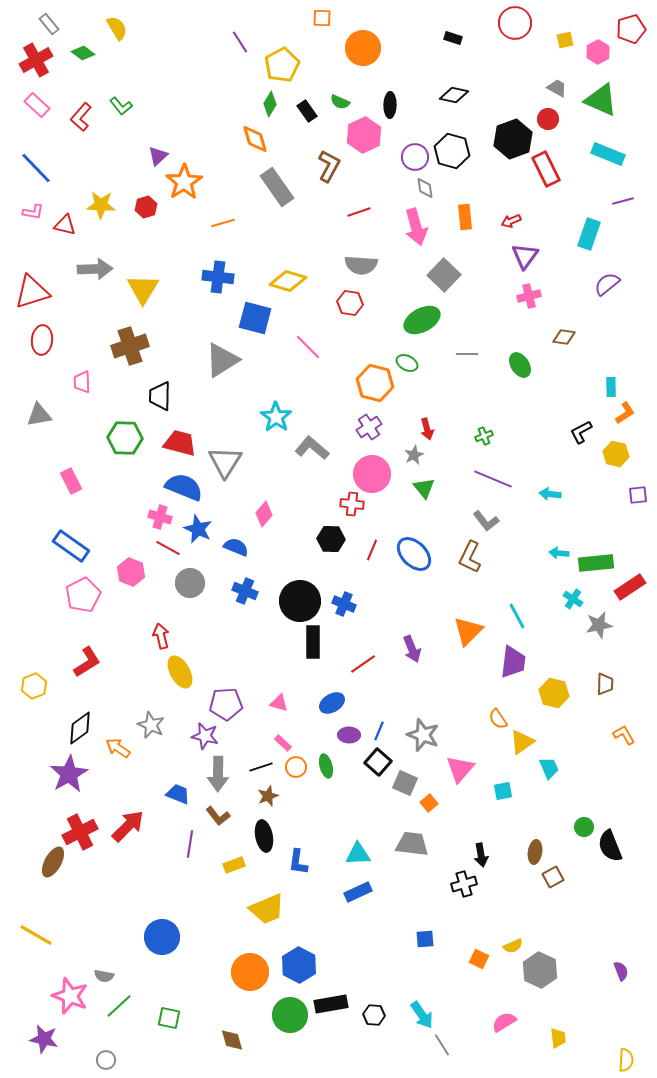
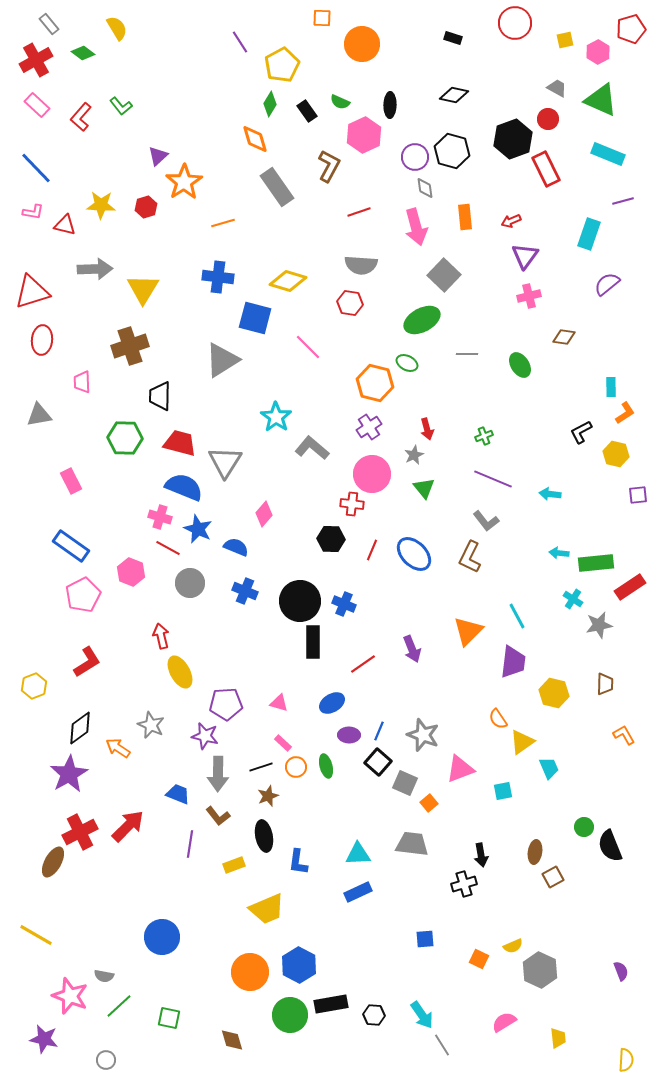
orange circle at (363, 48): moved 1 px left, 4 px up
pink triangle at (460, 769): rotated 28 degrees clockwise
